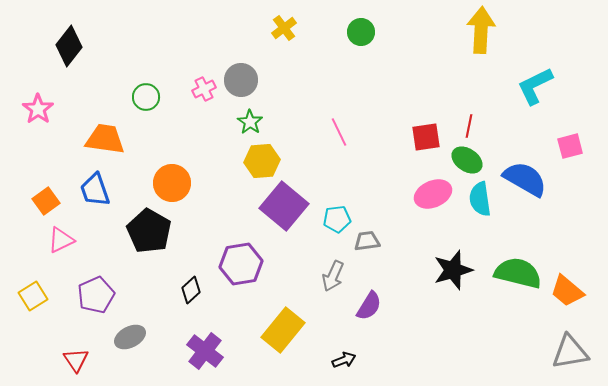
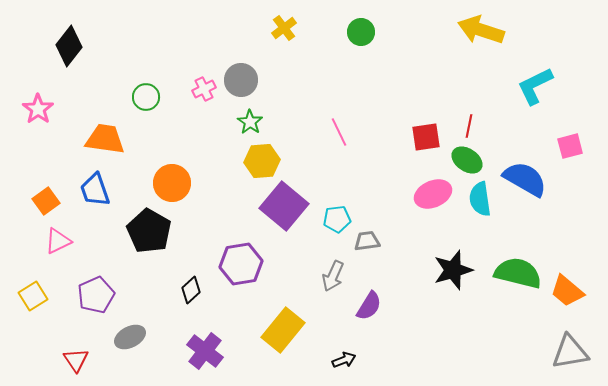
yellow arrow at (481, 30): rotated 75 degrees counterclockwise
pink triangle at (61, 240): moved 3 px left, 1 px down
